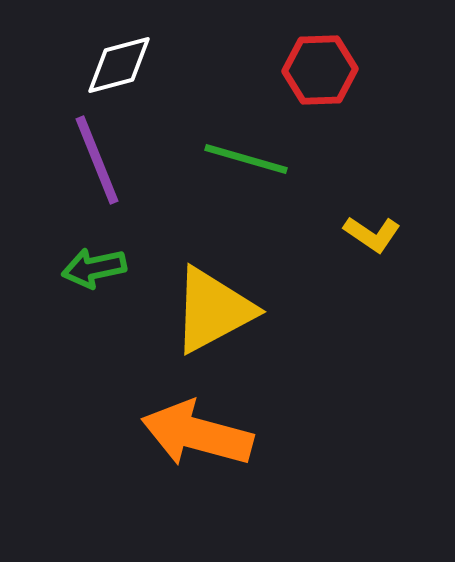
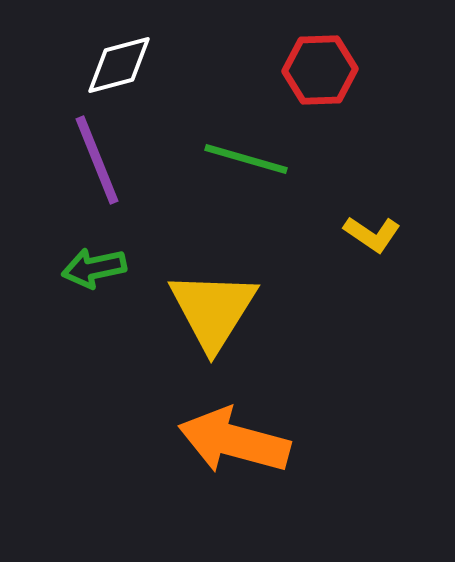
yellow triangle: rotated 30 degrees counterclockwise
orange arrow: moved 37 px right, 7 px down
